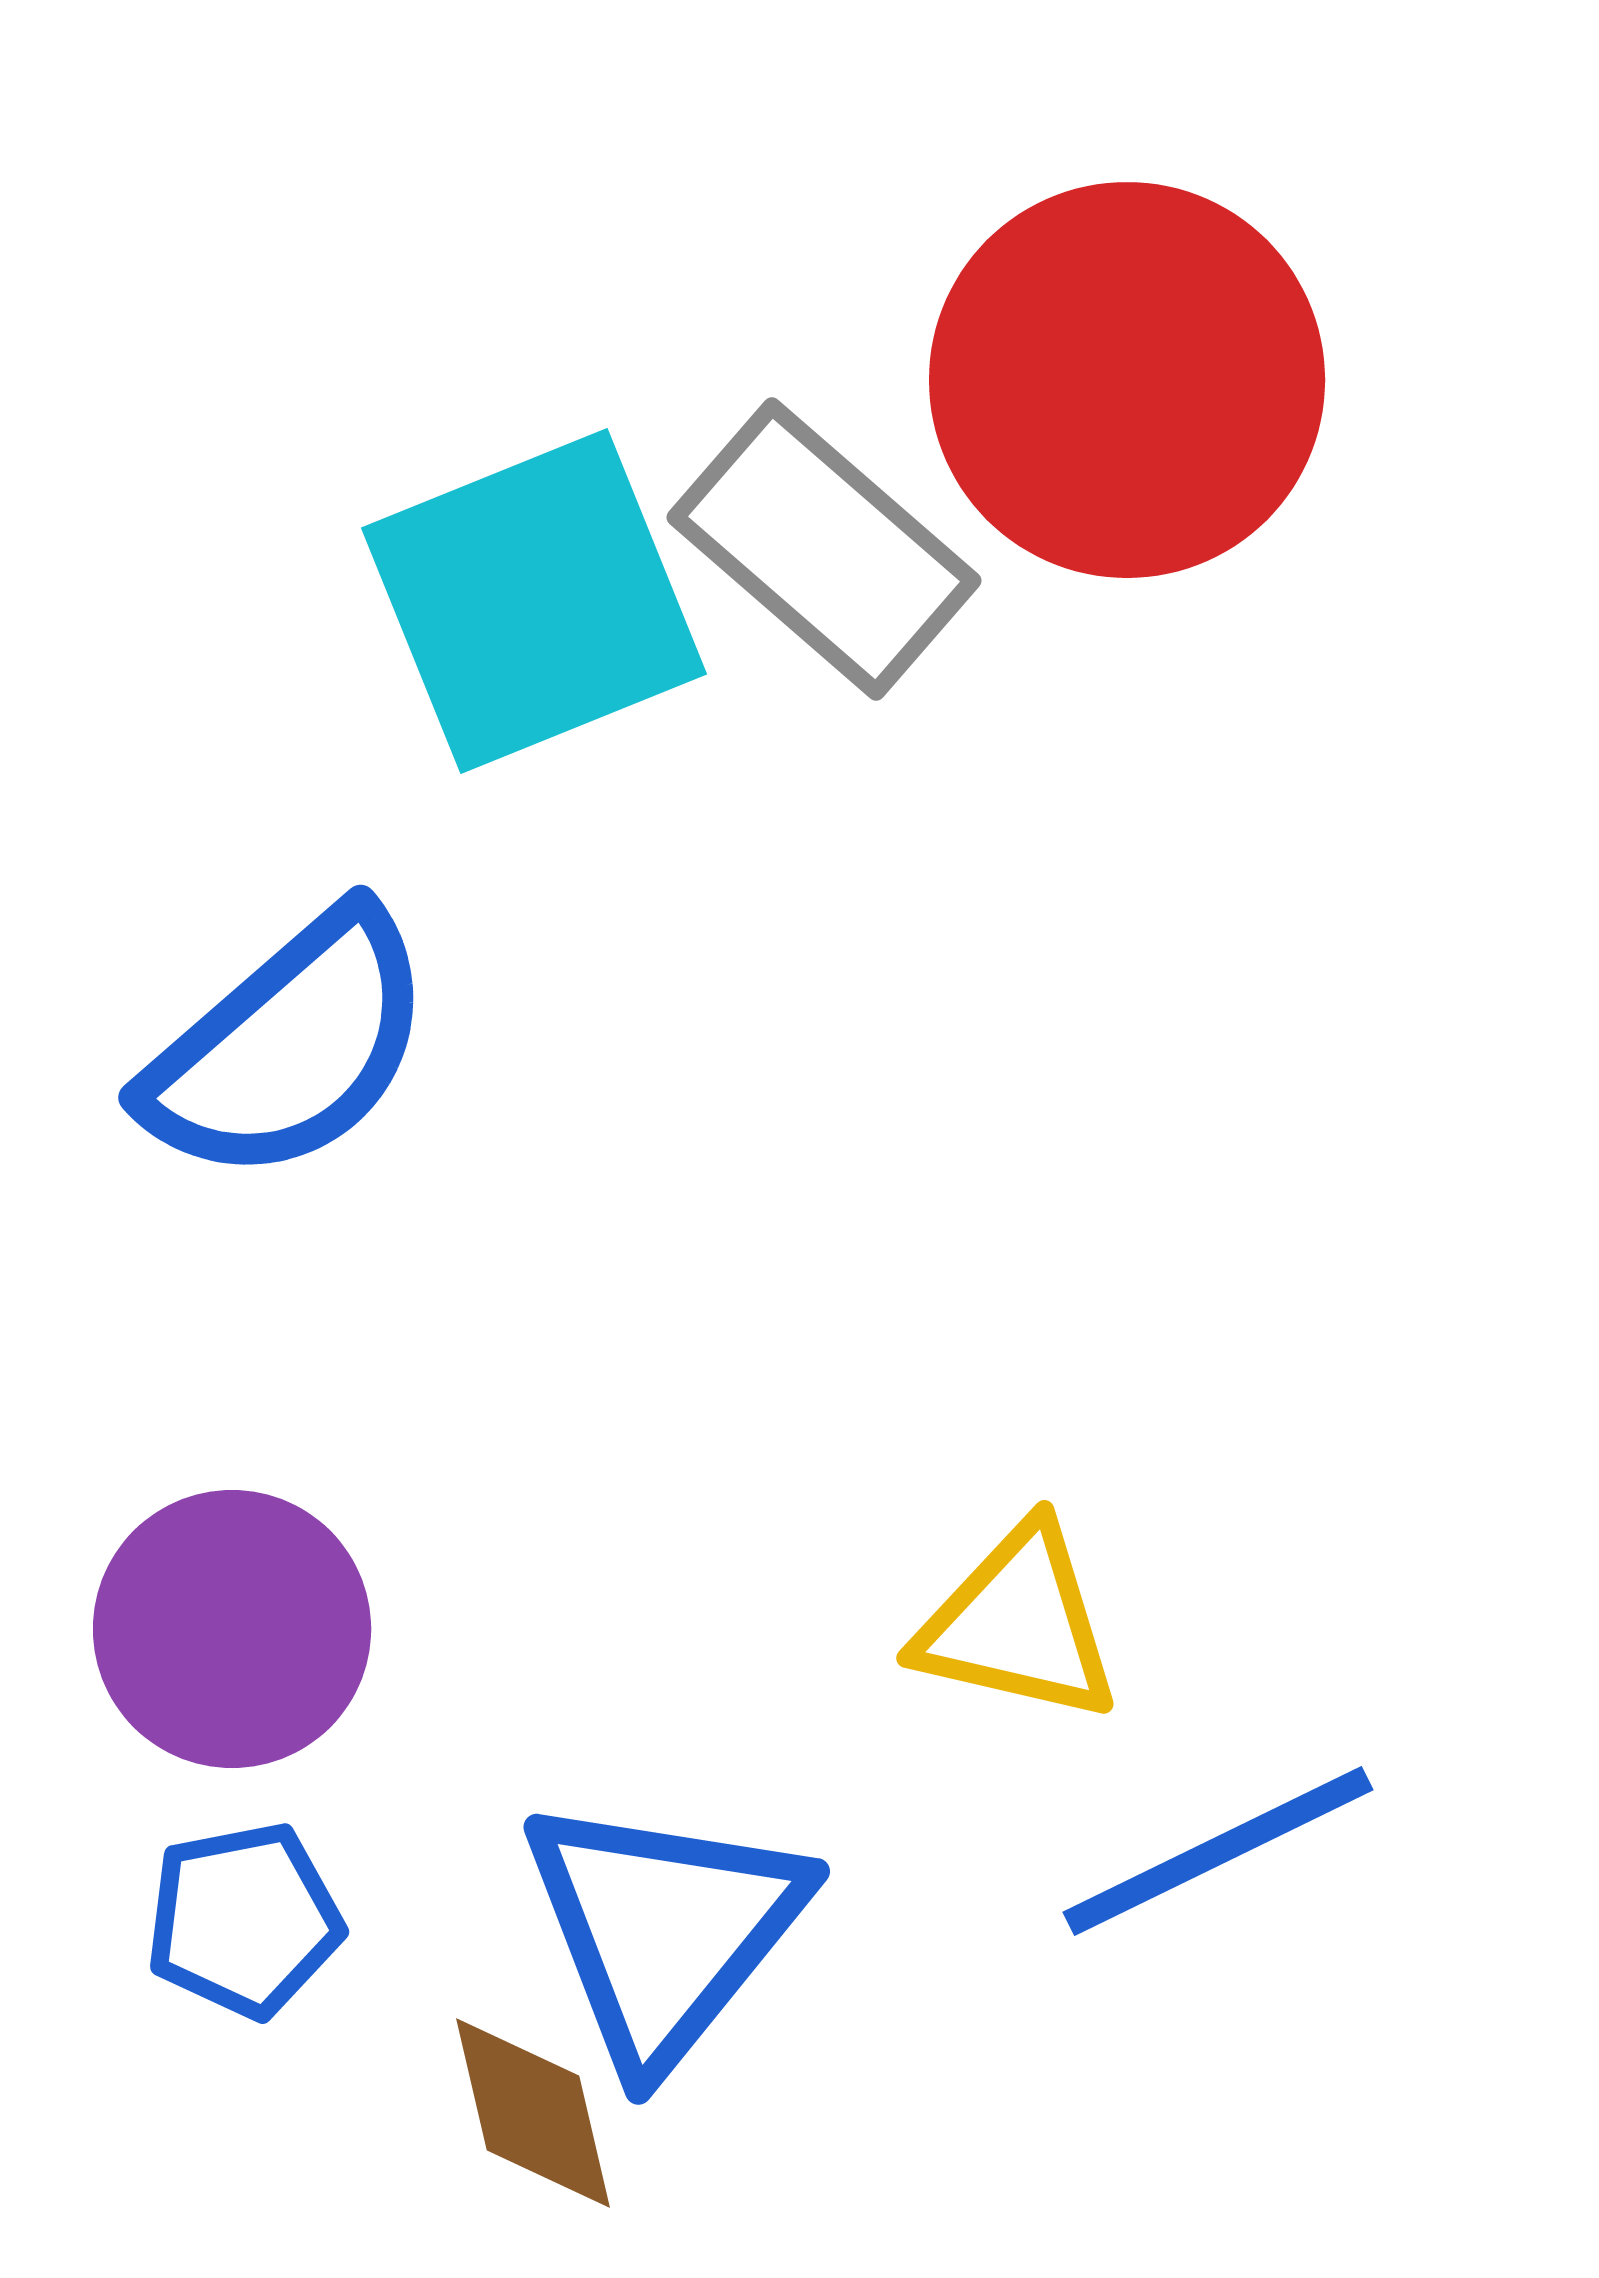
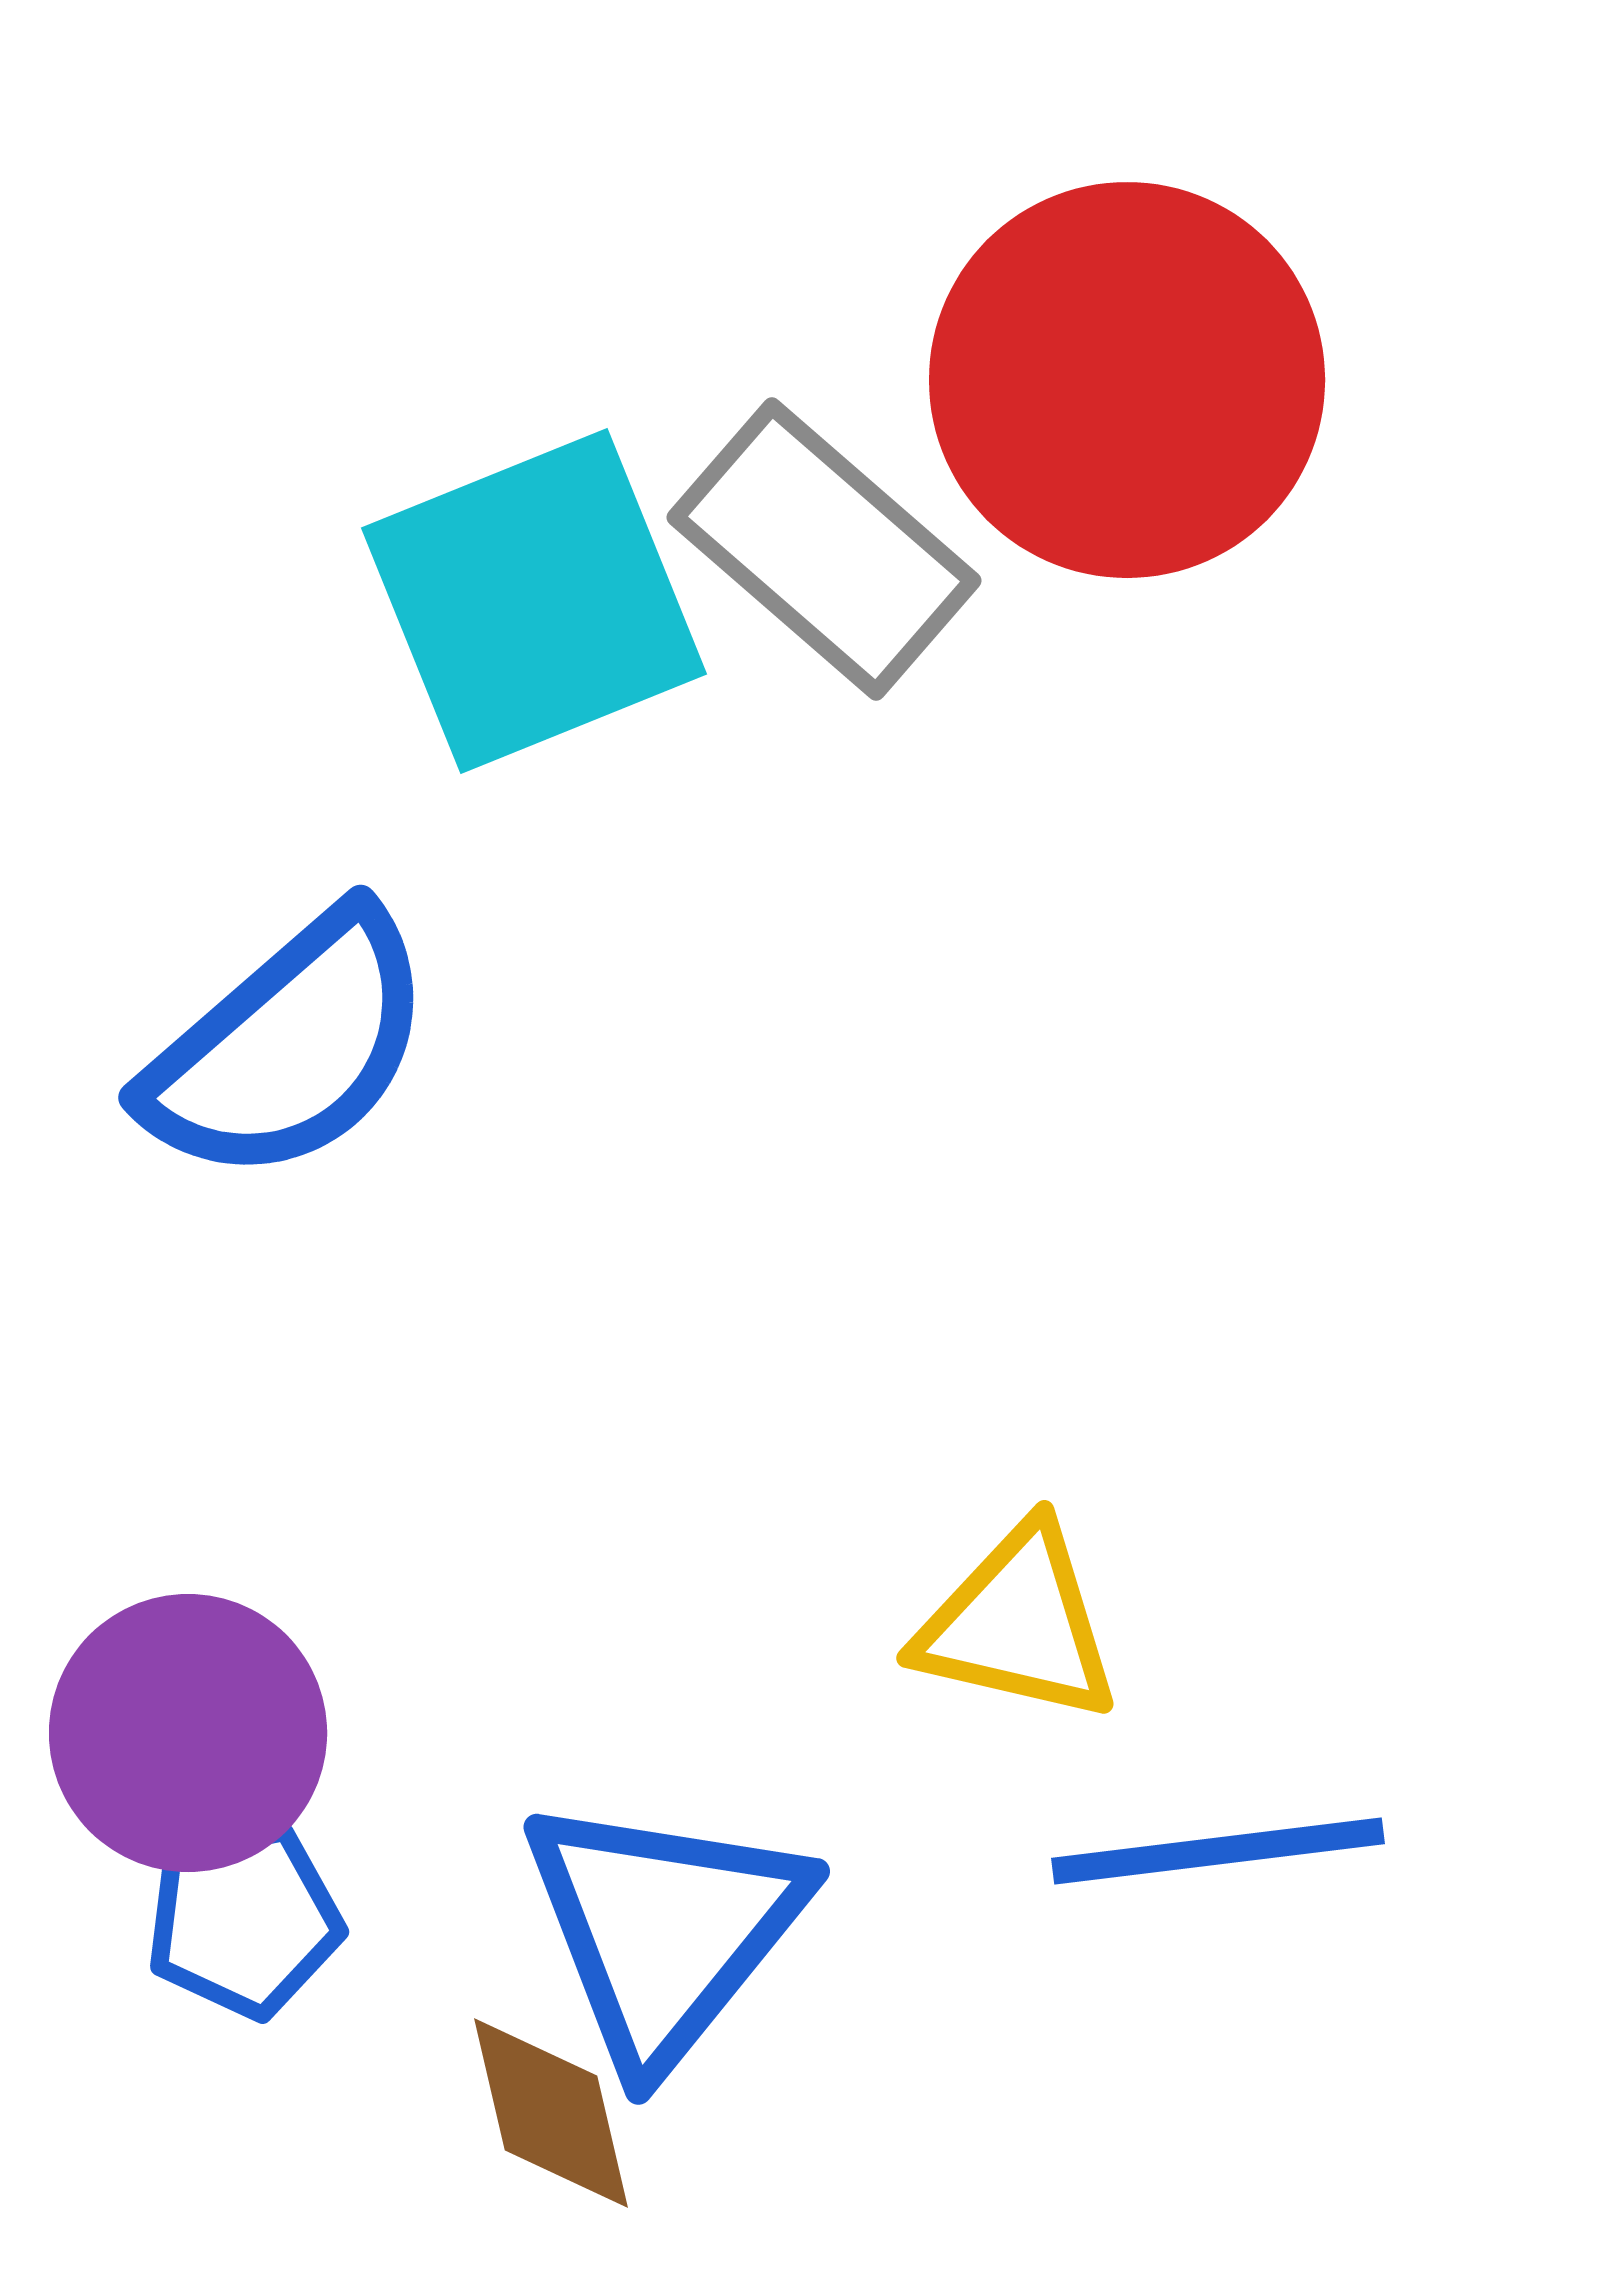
purple circle: moved 44 px left, 104 px down
blue line: rotated 19 degrees clockwise
brown diamond: moved 18 px right
